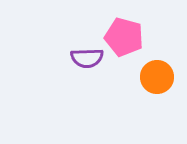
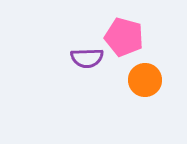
orange circle: moved 12 px left, 3 px down
